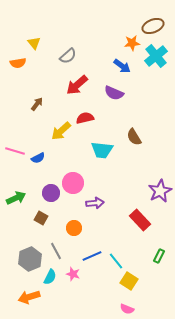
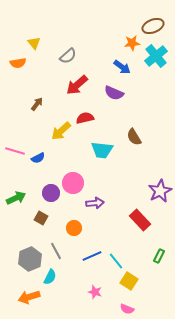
blue arrow: moved 1 px down
pink star: moved 22 px right, 18 px down
